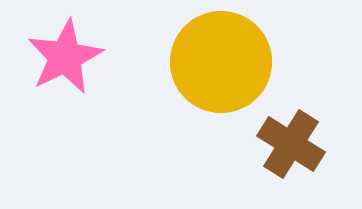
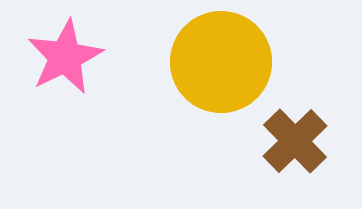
brown cross: moved 4 px right, 3 px up; rotated 14 degrees clockwise
